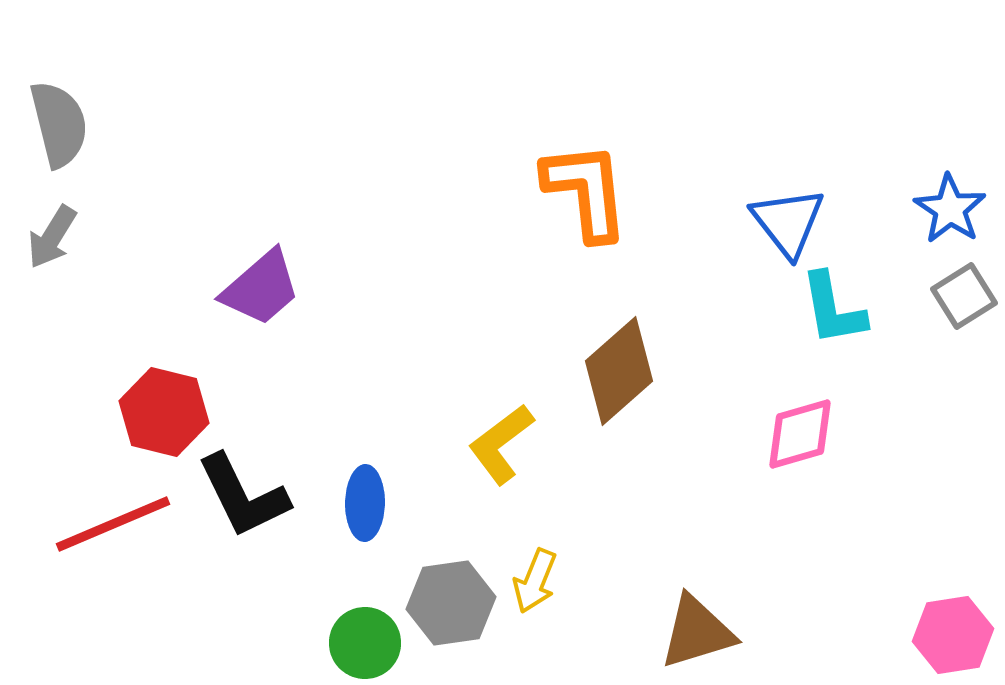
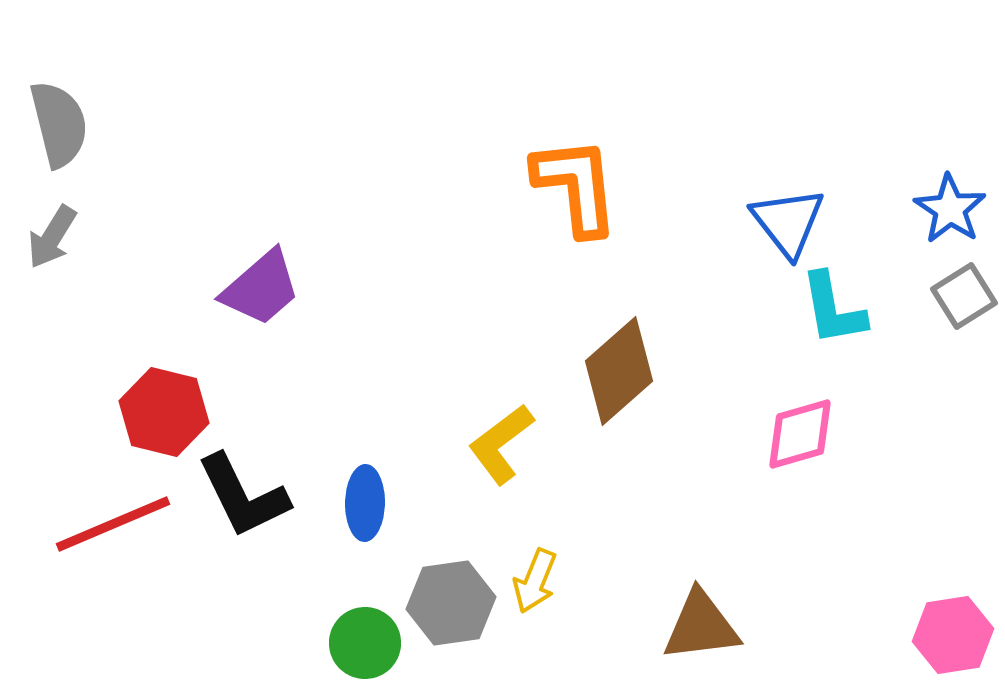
orange L-shape: moved 10 px left, 5 px up
brown triangle: moved 4 px right, 6 px up; rotated 10 degrees clockwise
